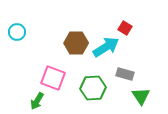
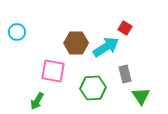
gray rectangle: rotated 60 degrees clockwise
pink square: moved 7 px up; rotated 10 degrees counterclockwise
